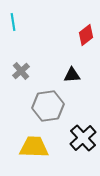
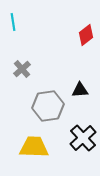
gray cross: moved 1 px right, 2 px up
black triangle: moved 8 px right, 15 px down
